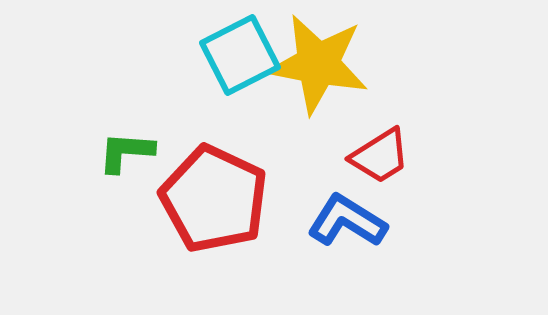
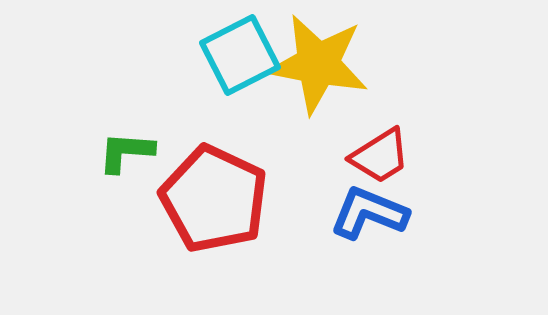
blue L-shape: moved 22 px right, 8 px up; rotated 10 degrees counterclockwise
